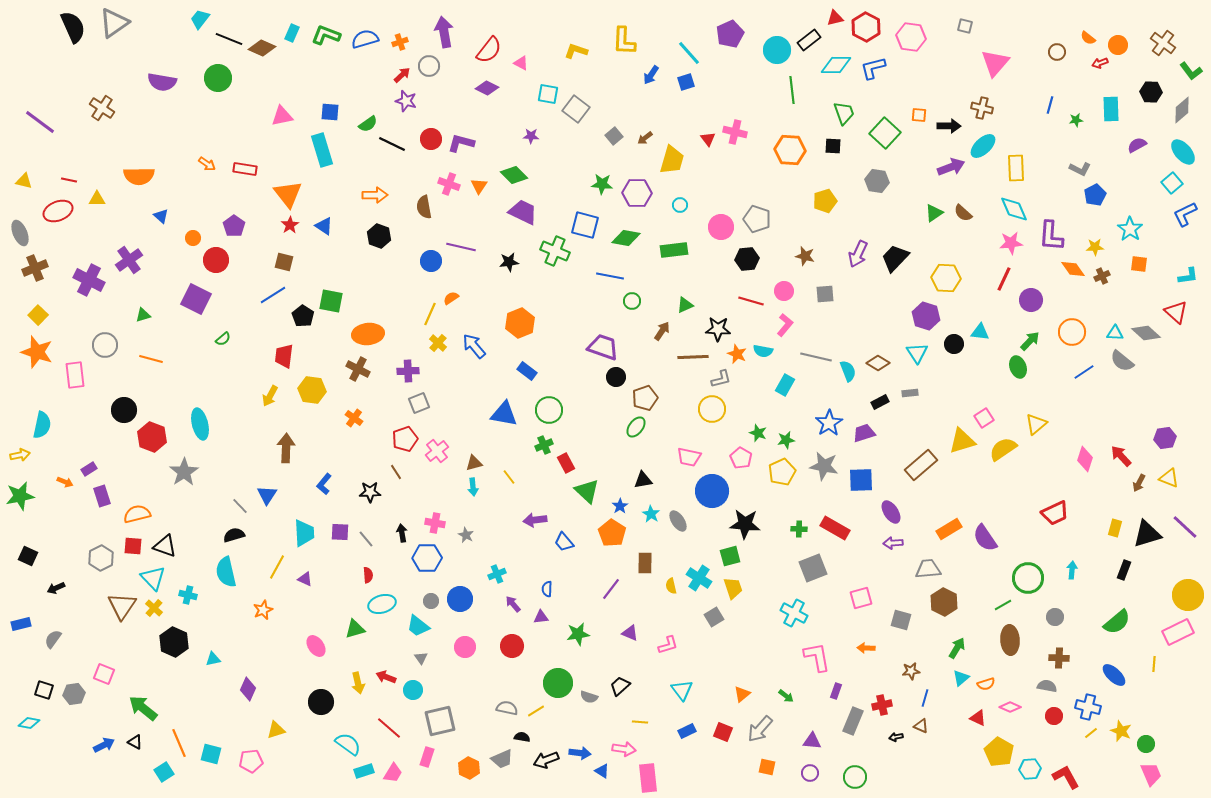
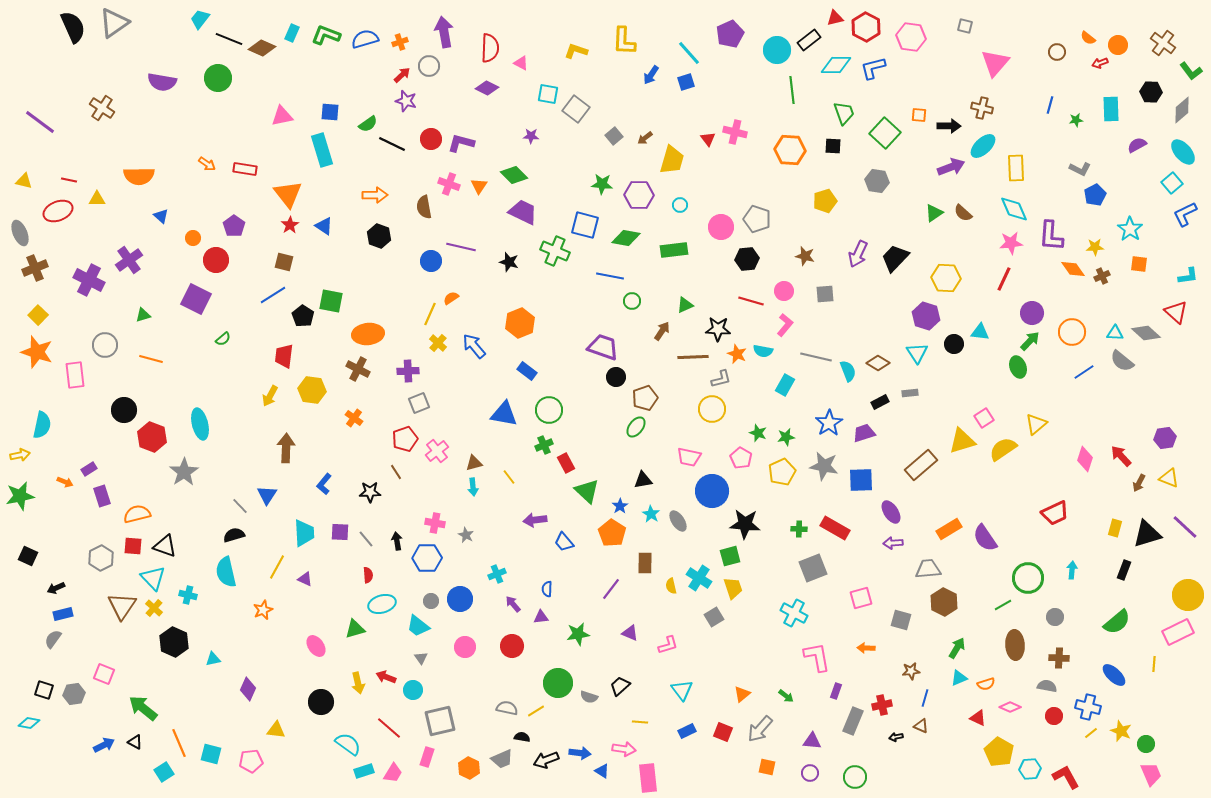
red semicircle at (489, 50): moved 1 px right, 2 px up; rotated 36 degrees counterclockwise
purple hexagon at (637, 193): moved 2 px right, 2 px down
black star at (509, 262): rotated 24 degrees clockwise
purple circle at (1031, 300): moved 1 px right, 13 px down
green star at (786, 440): moved 3 px up
black arrow at (402, 533): moved 5 px left, 8 px down
blue rectangle at (21, 624): moved 42 px right, 10 px up
brown ellipse at (1010, 640): moved 5 px right, 5 px down
cyan triangle at (961, 678): moved 2 px left; rotated 18 degrees clockwise
yellow triangle at (276, 730): rotated 24 degrees clockwise
